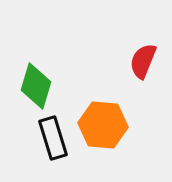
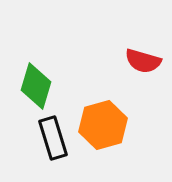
red semicircle: rotated 96 degrees counterclockwise
orange hexagon: rotated 21 degrees counterclockwise
